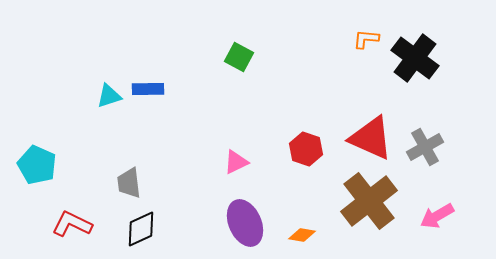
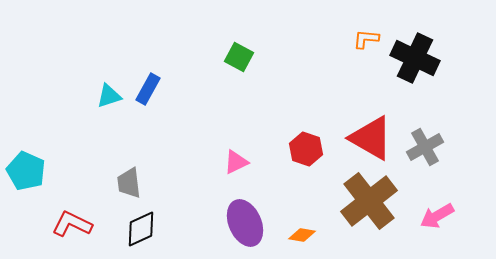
black cross: rotated 12 degrees counterclockwise
blue rectangle: rotated 60 degrees counterclockwise
red triangle: rotated 6 degrees clockwise
cyan pentagon: moved 11 px left, 6 px down
